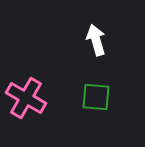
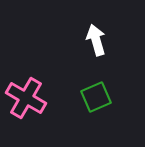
green square: rotated 28 degrees counterclockwise
